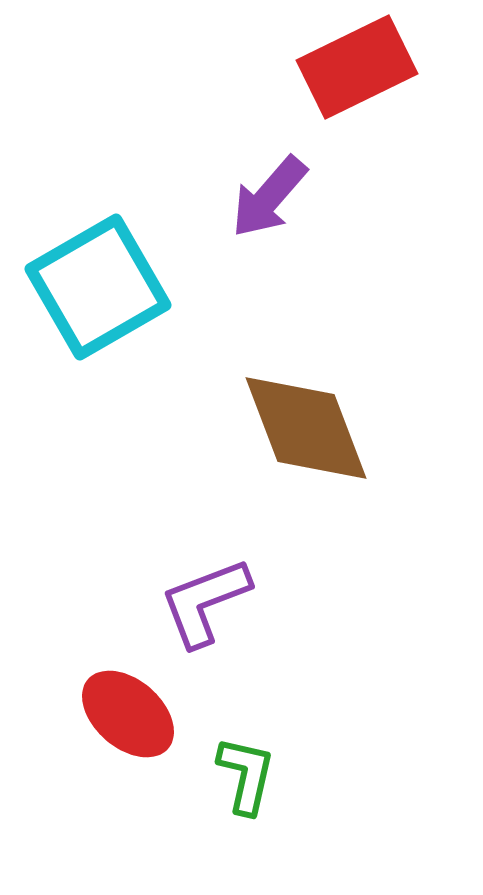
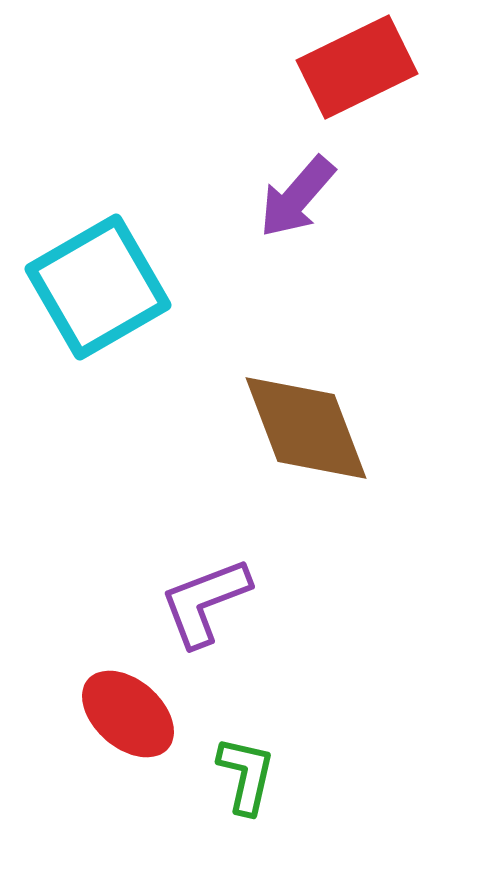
purple arrow: moved 28 px right
